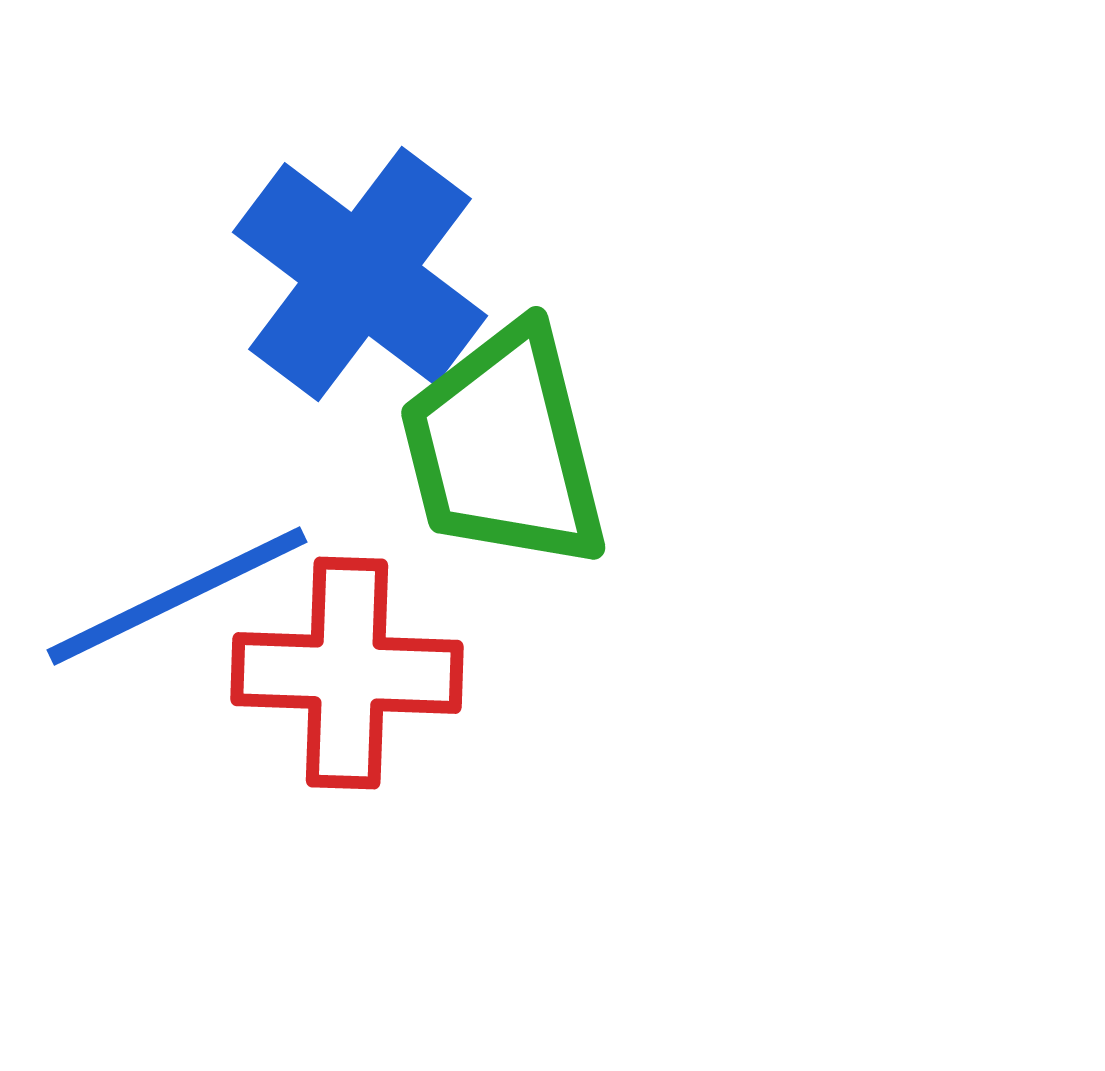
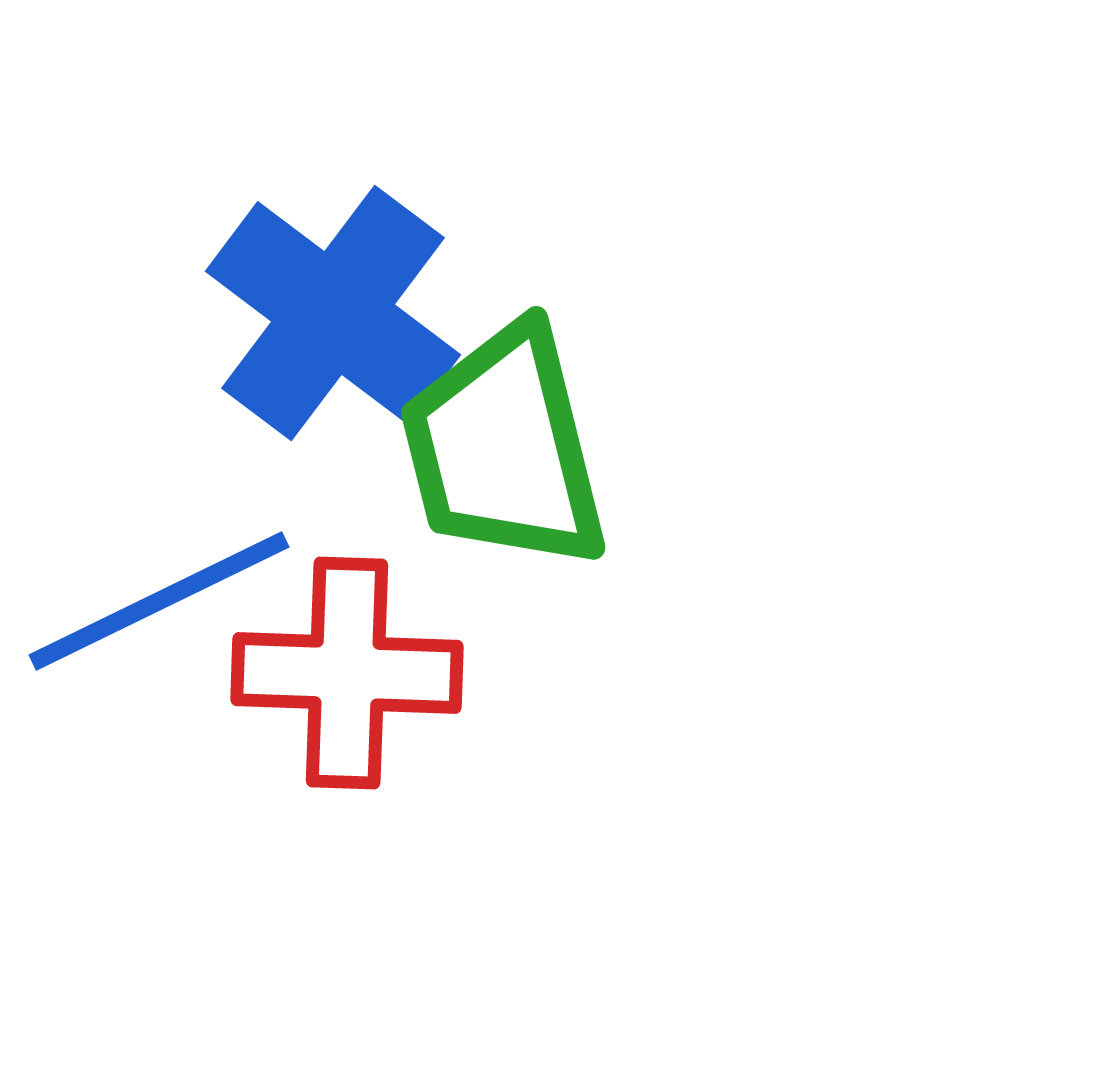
blue cross: moved 27 px left, 39 px down
blue line: moved 18 px left, 5 px down
